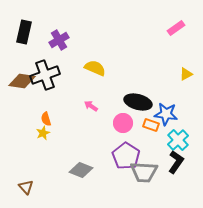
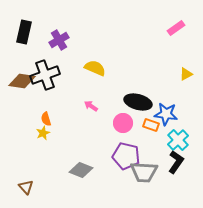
purple pentagon: rotated 20 degrees counterclockwise
